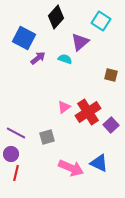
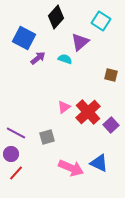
red cross: rotated 10 degrees counterclockwise
red line: rotated 28 degrees clockwise
